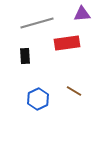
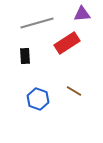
red rectangle: rotated 25 degrees counterclockwise
blue hexagon: rotated 15 degrees counterclockwise
